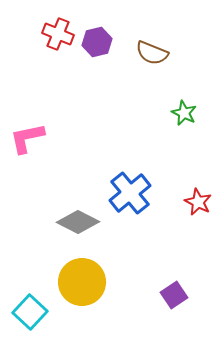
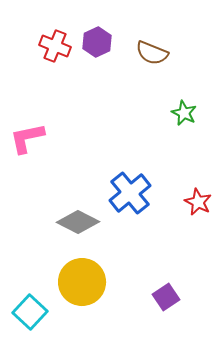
red cross: moved 3 px left, 12 px down
purple hexagon: rotated 12 degrees counterclockwise
purple square: moved 8 px left, 2 px down
